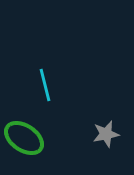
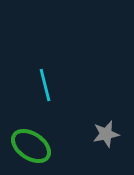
green ellipse: moved 7 px right, 8 px down
